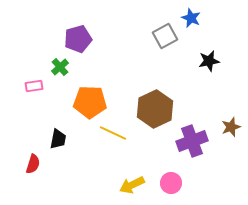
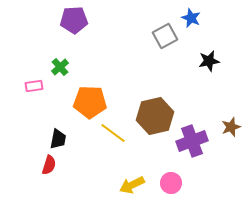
purple pentagon: moved 4 px left, 19 px up; rotated 12 degrees clockwise
brown hexagon: moved 7 px down; rotated 12 degrees clockwise
yellow line: rotated 12 degrees clockwise
red semicircle: moved 16 px right, 1 px down
